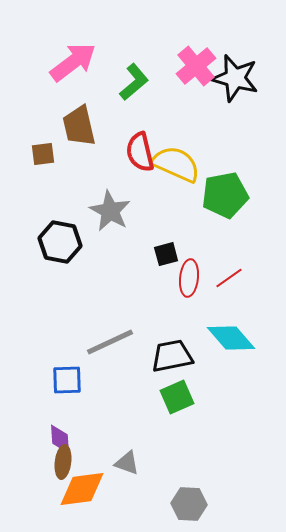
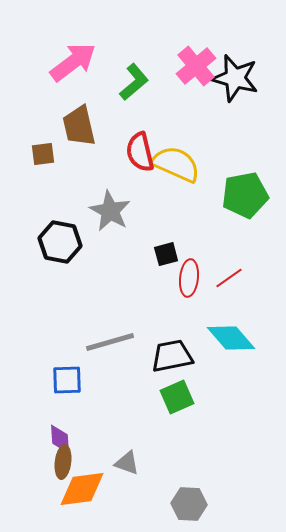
green pentagon: moved 20 px right
gray line: rotated 9 degrees clockwise
